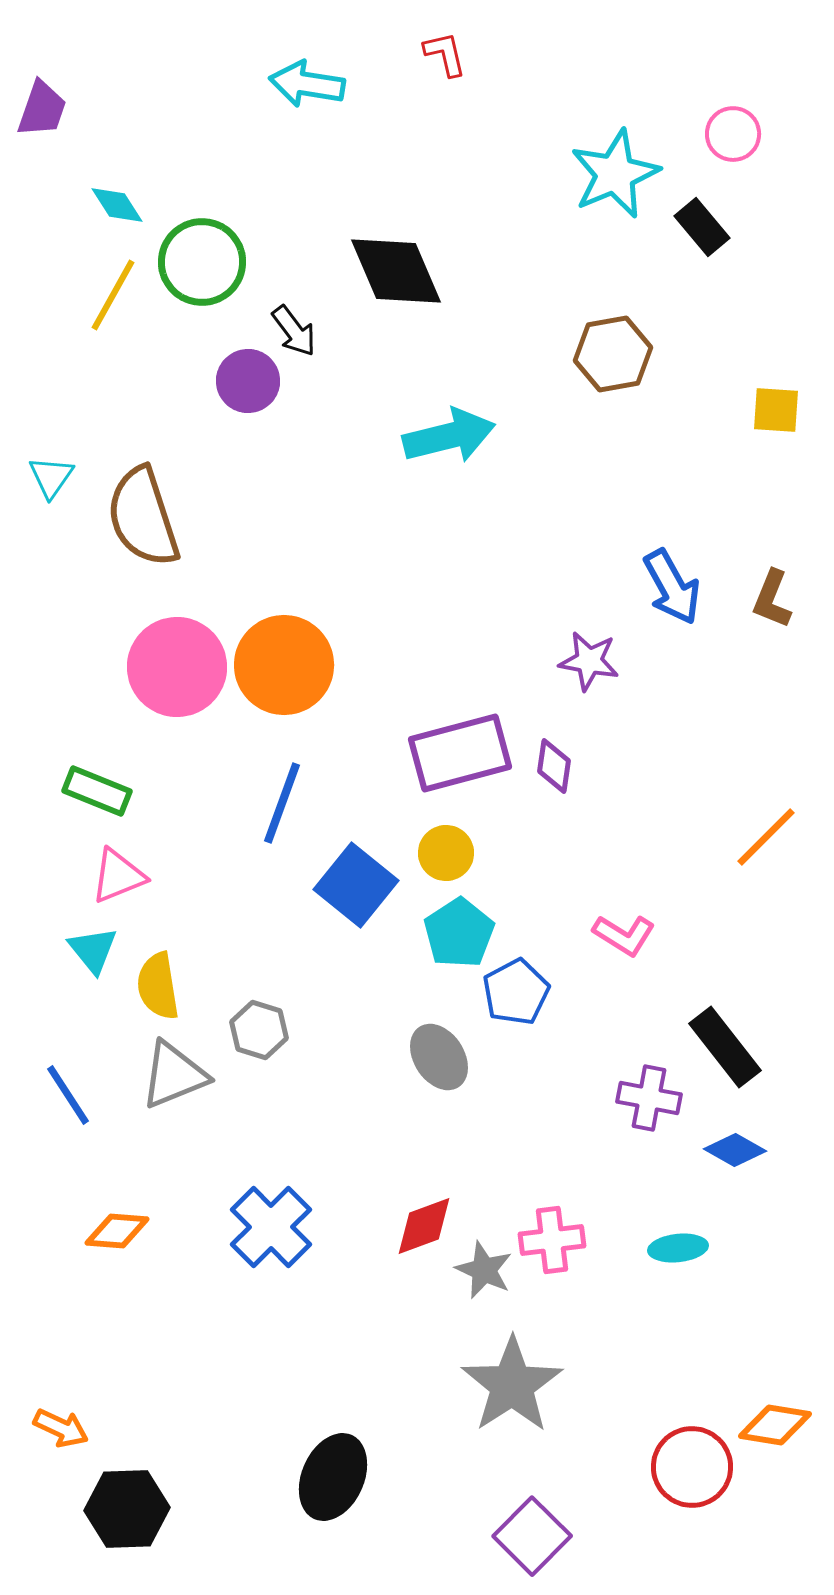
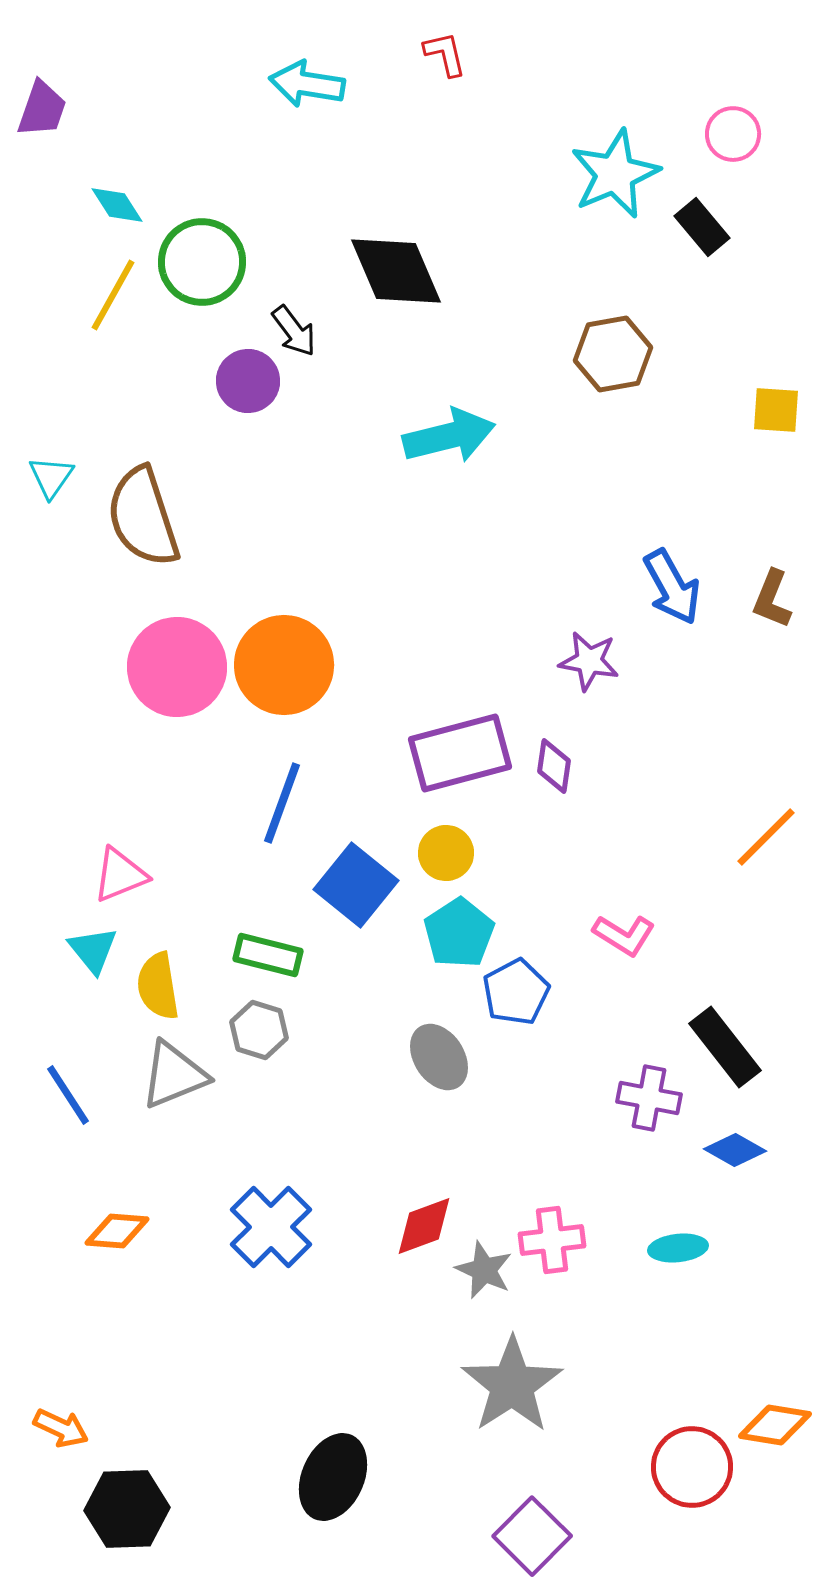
green rectangle at (97, 791): moved 171 px right, 164 px down; rotated 8 degrees counterclockwise
pink triangle at (118, 876): moved 2 px right, 1 px up
